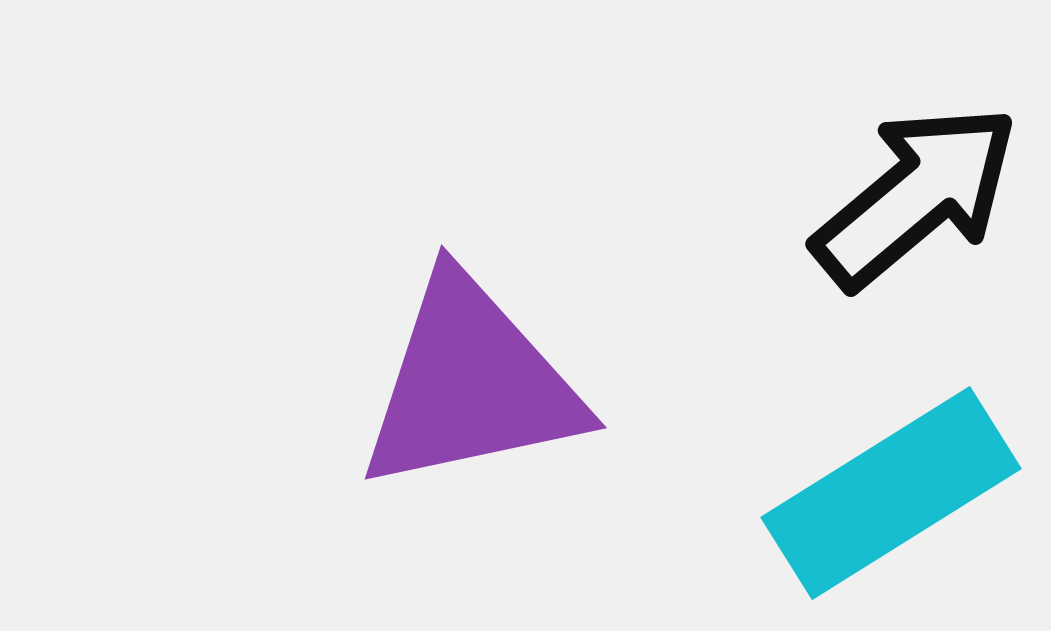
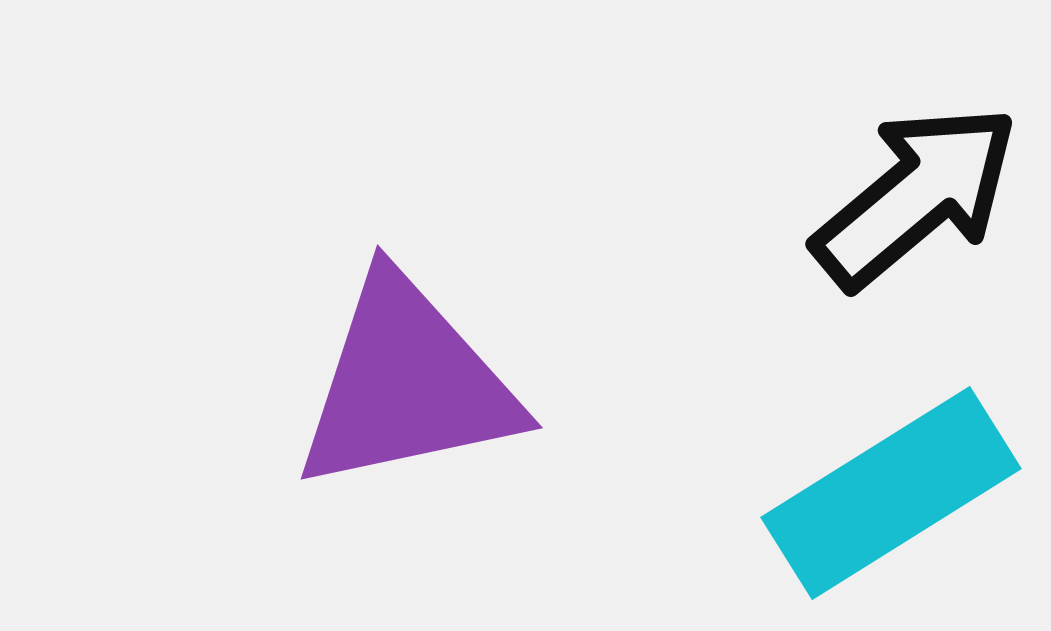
purple triangle: moved 64 px left
